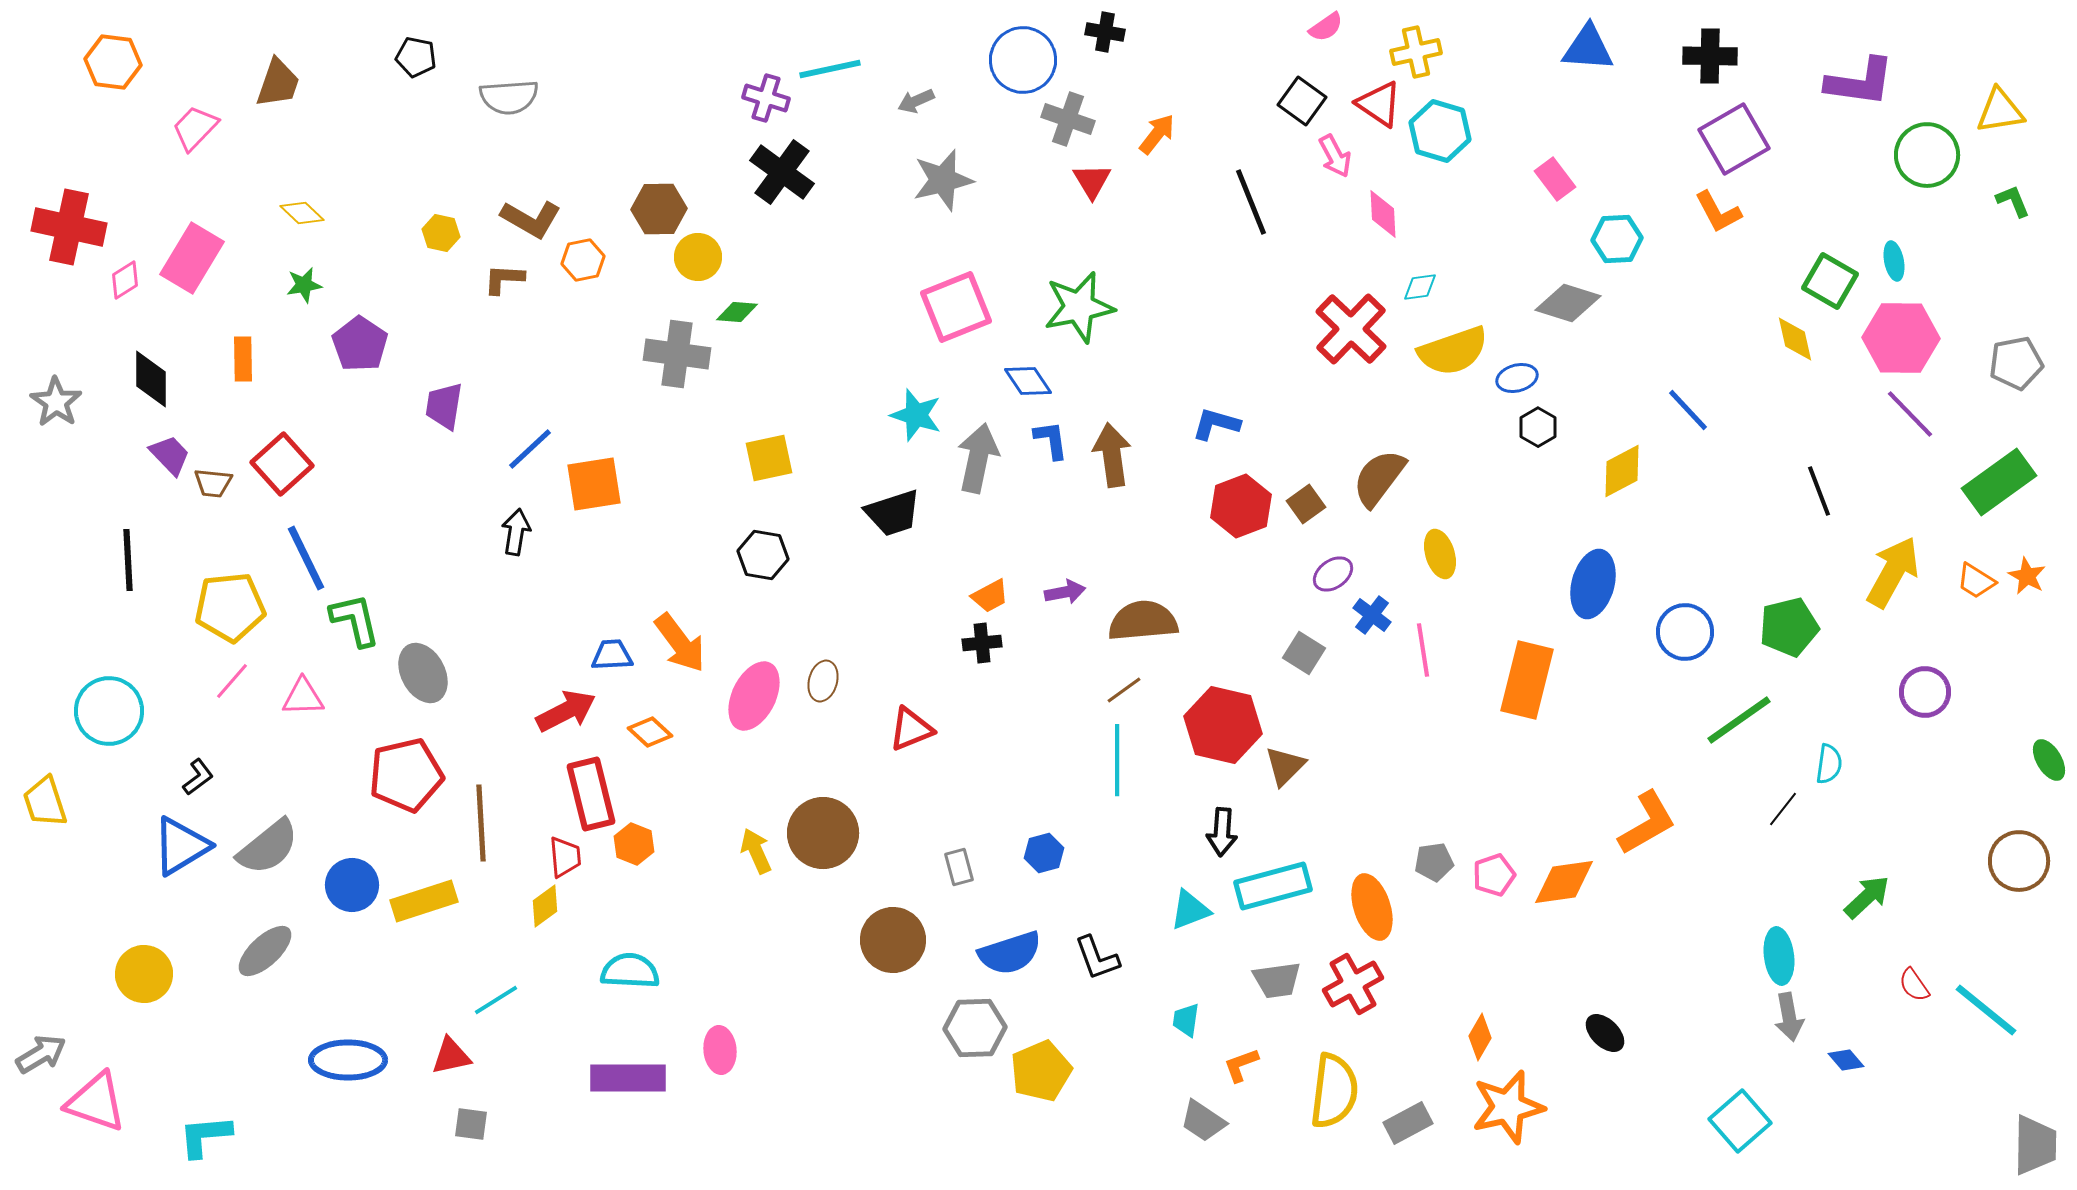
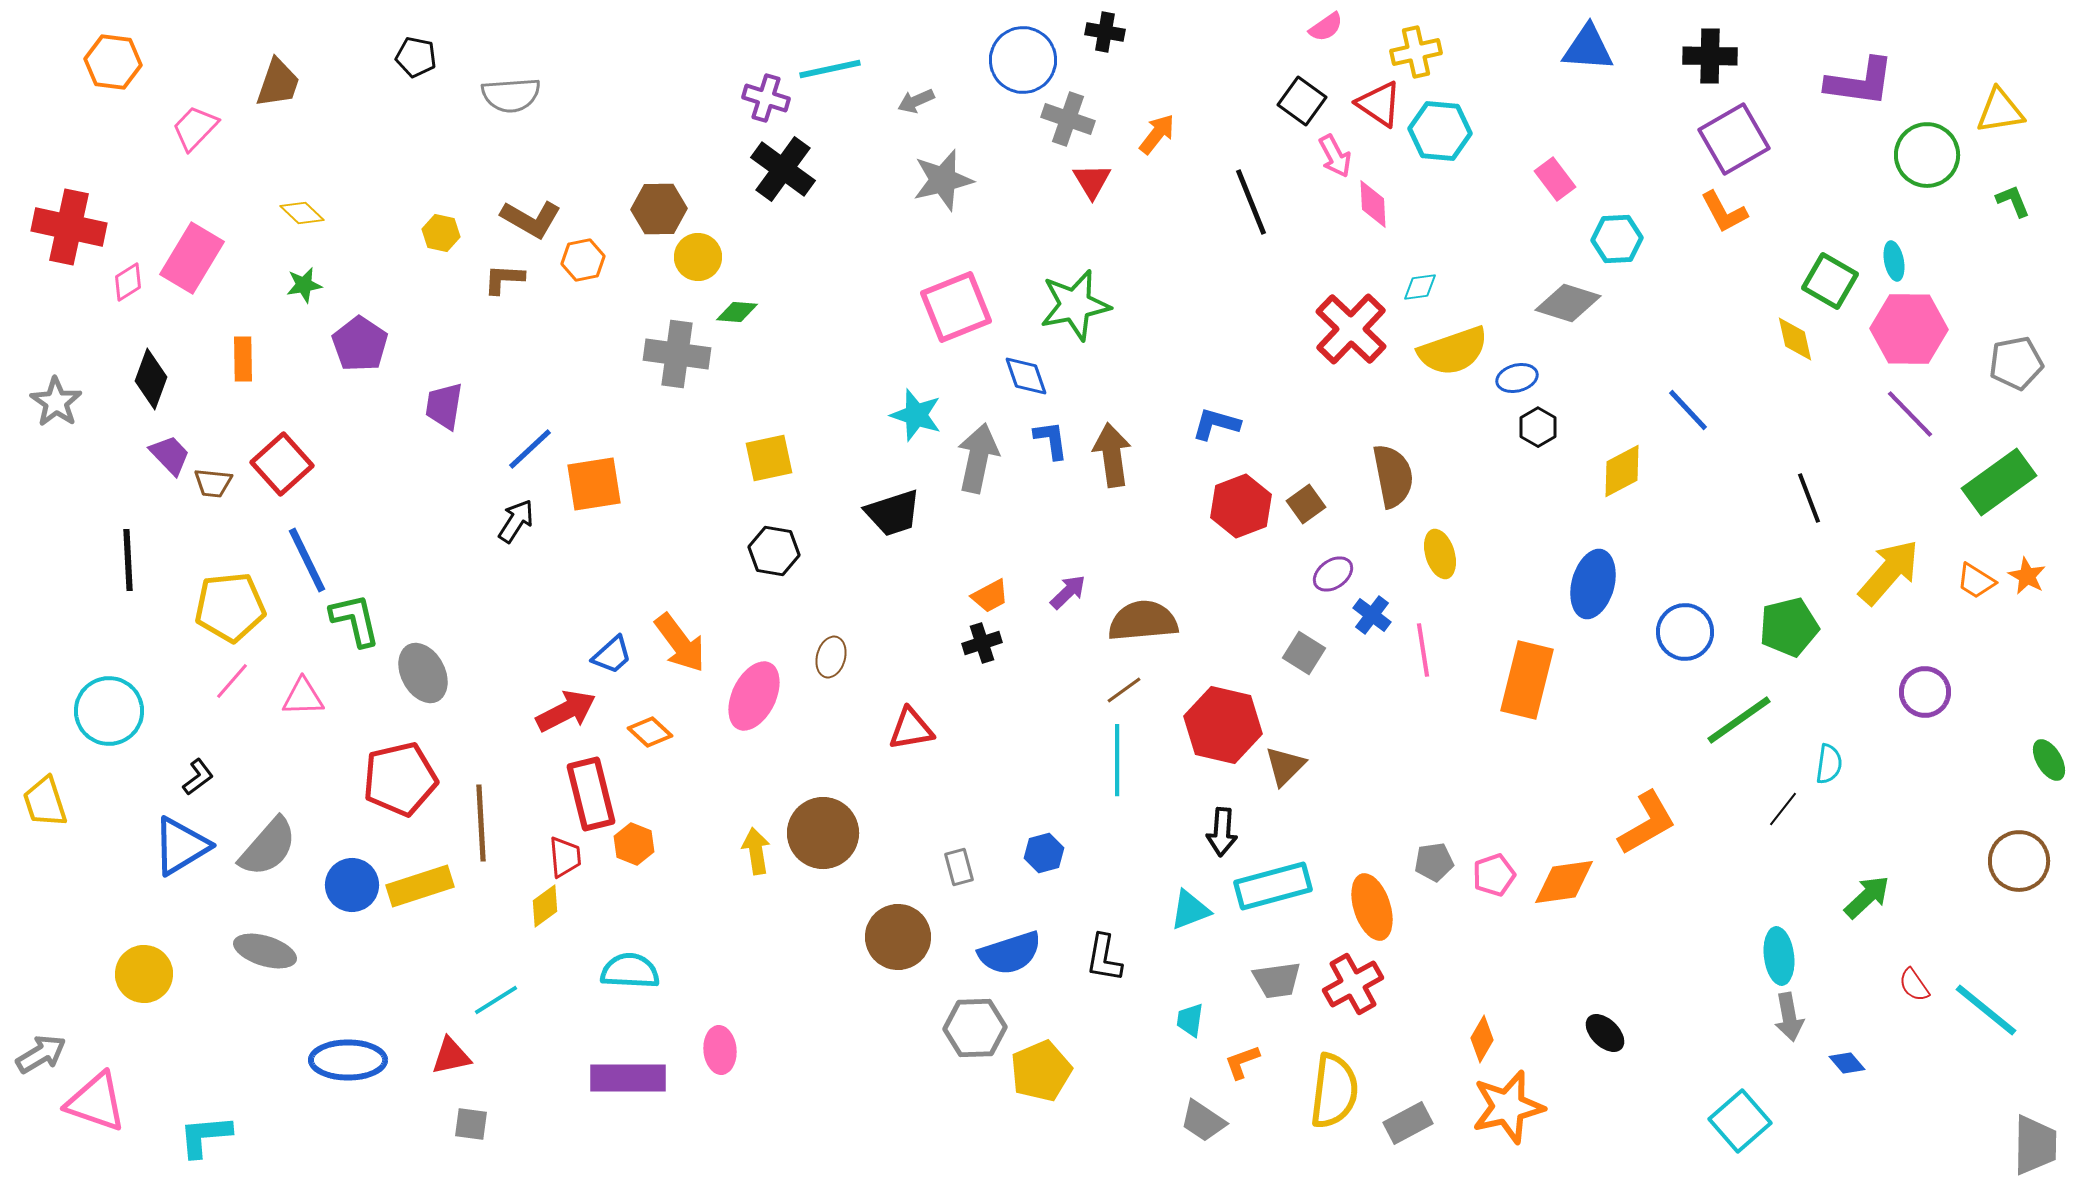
gray semicircle at (509, 97): moved 2 px right, 2 px up
cyan hexagon at (1440, 131): rotated 12 degrees counterclockwise
black cross at (782, 172): moved 1 px right, 3 px up
orange L-shape at (1718, 212): moved 6 px right
pink diamond at (1383, 214): moved 10 px left, 10 px up
pink diamond at (125, 280): moved 3 px right, 2 px down
green star at (1079, 307): moved 4 px left, 2 px up
pink hexagon at (1901, 338): moved 8 px right, 9 px up
black diamond at (151, 379): rotated 20 degrees clockwise
blue diamond at (1028, 381): moved 2 px left, 5 px up; rotated 15 degrees clockwise
brown semicircle at (1379, 478): moved 14 px right, 2 px up; rotated 132 degrees clockwise
black line at (1819, 491): moved 10 px left, 7 px down
black arrow at (516, 532): moved 11 px up; rotated 24 degrees clockwise
black hexagon at (763, 555): moved 11 px right, 4 px up
blue line at (306, 558): moved 1 px right, 2 px down
yellow arrow at (1893, 572): moved 4 px left; rotated 12 degrees clockwise
purple arrow at (1065, 592): moved 3 px right; rotated 33 degrees counterclockwise
black cross at (982, 643): rotated 12 degrees counterclockwise
blue trapezoid at (612, 655): rotated 141 degrees clockwise
brown ellipse at (823, 681): moved 8 px right, 24 px up
red triangle at (911, 729): rotated 12 degrees clockwise
red pentagon at (406, 775): moved 6 px left, 4 px down
gray semicircle at (268, 847): rotated 10 degrees counterclockwise
yellow arrow at (756, 851): rotated 15 degrees clockwise
yellow rectangle at (424, 901): moved 4 px left, 15 px up
brown circle at (893, 940): moved 5 px right, 3 px up
gray ellipse at (265, 951): rotated 60 degrees clockwise
black L-shape at (1097, 958): moved 7 px right; rotated 30 degrees clockwise
cyan trapezoid at (1186, 1020): moved 4 px right
orange diamond at (1480, 1037): moved 2 px right, 2 px down
blue diamond at (1846, 1060): moved 1 px right, 3 px down
orange L-shape at (1241, 1065): moved 1 px right, 3 px up
